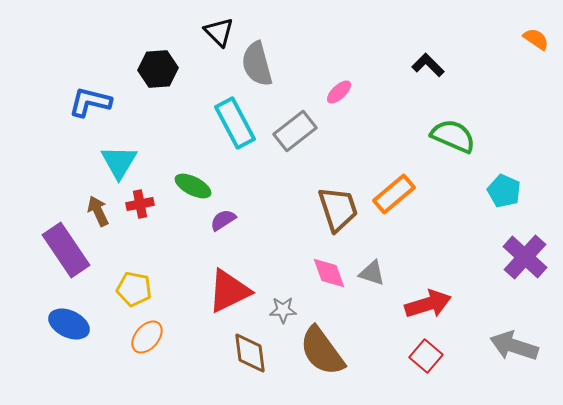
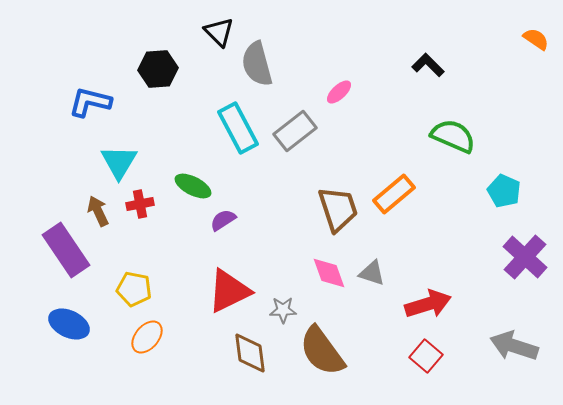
cyan rectangle: moved 3 px right, 5 px down
